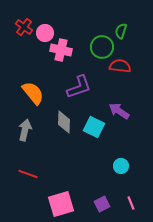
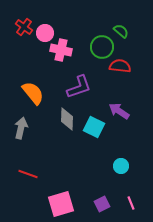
green semicircle: rotated 112 degrees clockwise
gray diamond: moved 3 px right, 3 px up
gray arrow: moved 4 px left, 2 px up
